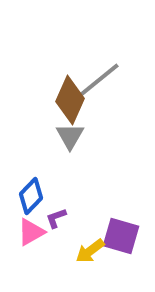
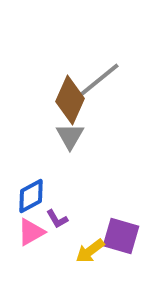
blue diamond: rotated 18 degrees clockwise
purple L-shape: moved 1 px right, 1 px down; rotated 100 degrees counterclockwise
